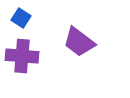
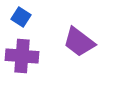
blue square: moved 1 px up
